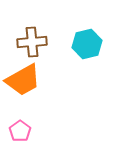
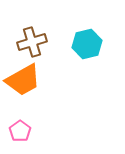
brown cross: rotated 12 degrees counterclockwise
